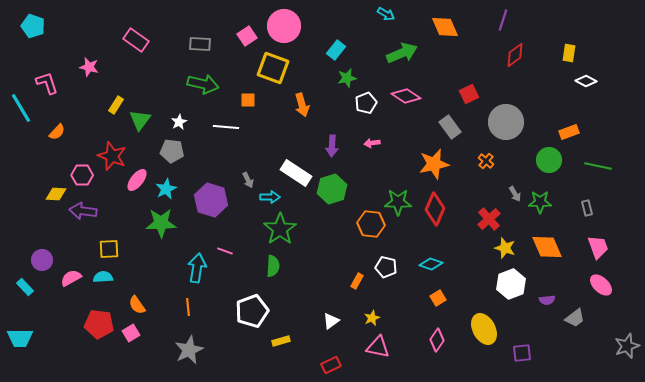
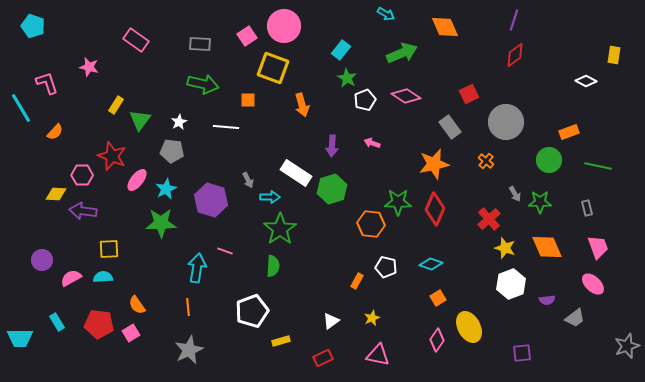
purple line at (503, 20): moved 11 px right
cyan rectangle at (336, 50): moved 5 px right
yellow rectangle at (569, 53): moved 45 px right, 2 px down
green star at (347, 78): rotated 30 degrees counterclockwise
white pentagon at (366, 103): moved 1 px left, 3 px up
orange semicircle at (57, 132): moved 2 px left
pink arrow at (372, 143): rotated 28 degrees clockwise
pink ellipse at (601, 285): moved 8 px left, 1 px up
cyan rectangle at (25, 287): moved 32 px right, 35 px down; rotated 12 degrees clockwise
yellow ellipse at (484, 329): moved 15 px left, 2 px up
pink triangle at (378, 347): moved 8 px down
red rectangle at (331, 365): moved 8 px left, 7 px up
